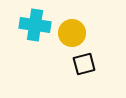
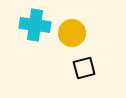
black square: moved 4 px down
